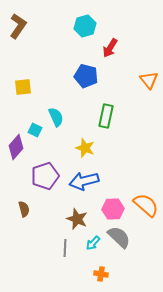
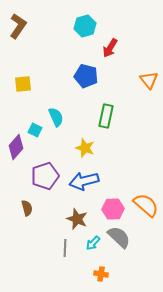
yellow square: moved 3 px up
brown semicircle: moved 3 px right, 1 px up
